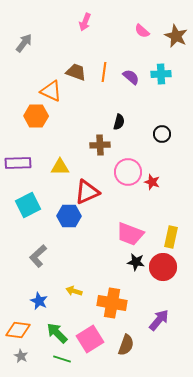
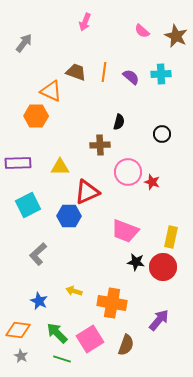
pink trapezoid: moved 5 px left, 3 px up
gray L-shape: moved 2 px up
